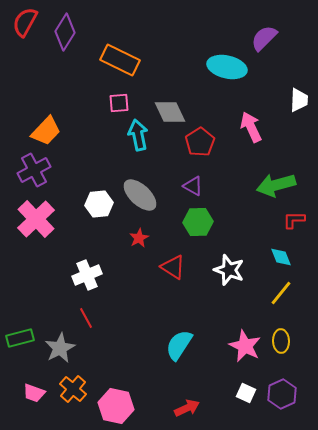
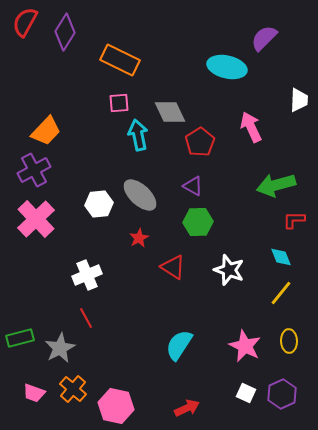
yellow ellipse: moved 8 px right
